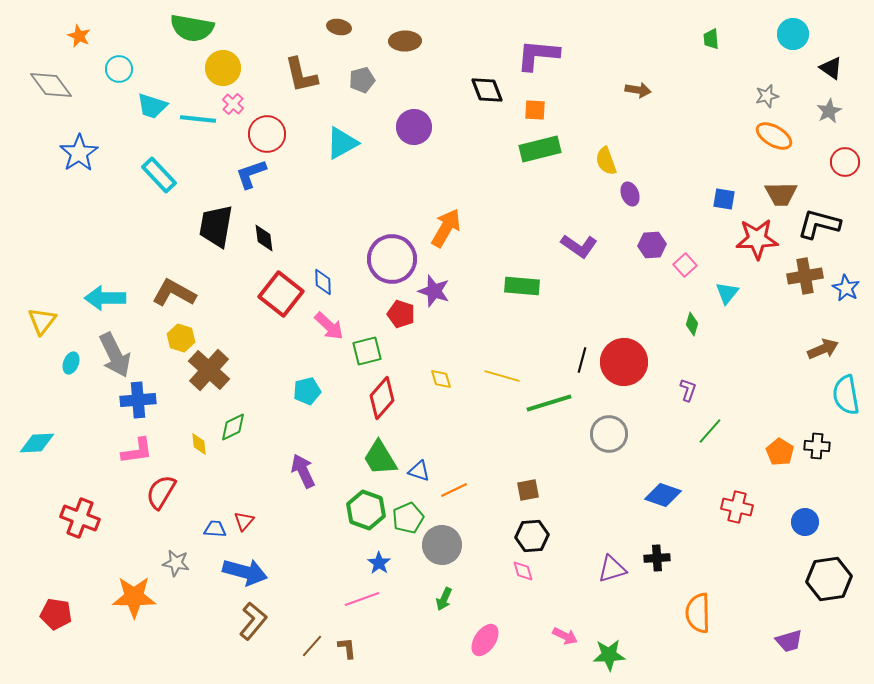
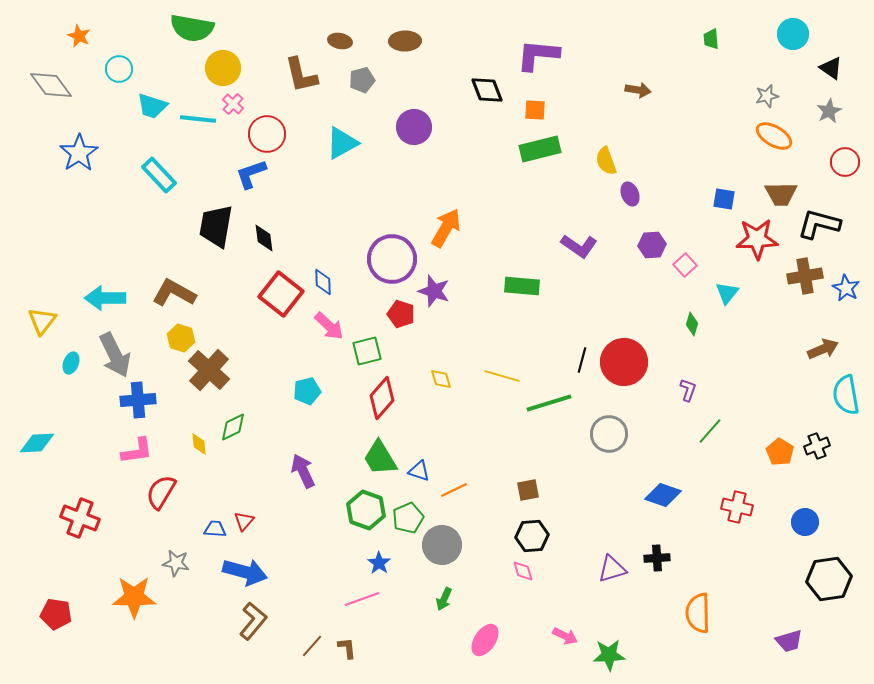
brown ellipse at (339, 27): moved 1 px right, 14 px down
black cross at (817, 446): rotated 25 degrees counterclockwise
